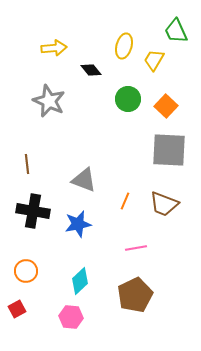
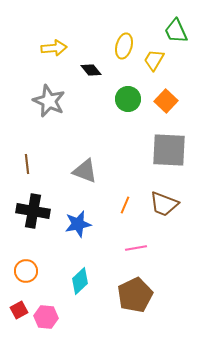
orange square: moved 5 px up
gray triangle: moved 1 px right, 9 px up
orange line: moved 4 px down
red square: moved 2 px right, 1 px down
pink hexagon: moved 25 px left
